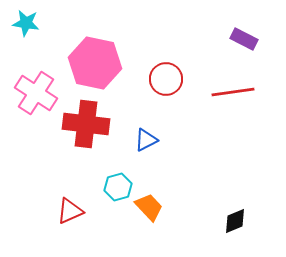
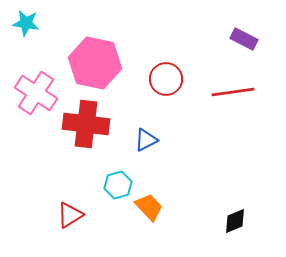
cyan hexagon: moved 2 px up
red triangle: moved 4 px down; rotated 8 degrees counterclockwise
